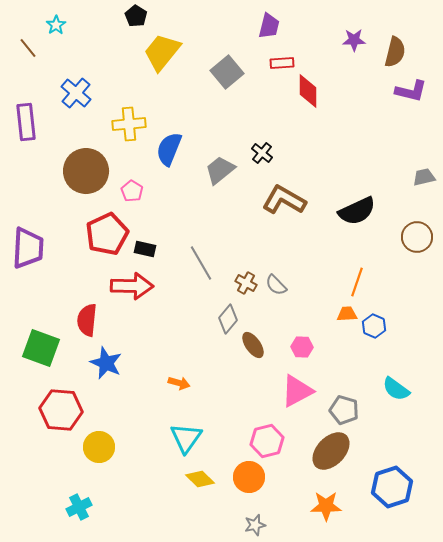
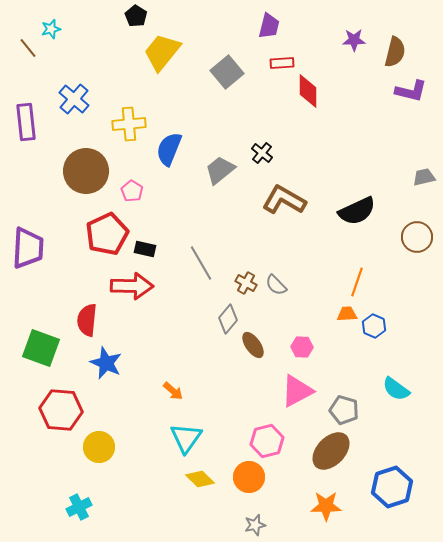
cyan star at (56, 25): moved 5 px left, 4 px down; rotated 18 degrees clockwise
blue cross at (76, 93): moved 2 px left, 6 px down
orange arrow at (179, 383): moved 6 px left, 8 px down; rotated 25 degrees clockwise
